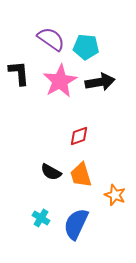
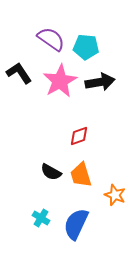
black L-shape: rotated 28 degrees counterclockwise
